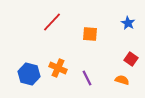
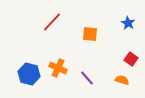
purple line: rotated 14 degrees counterclockwise
